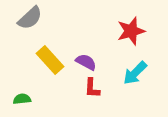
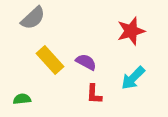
gray semicircle: moved 3 px right
cyan arrow: moved 2 px left, 5 px down
red L-shape: moved 2 px right, 6 px down
